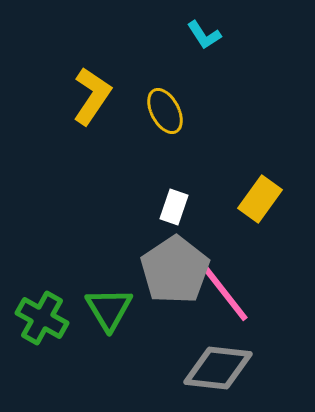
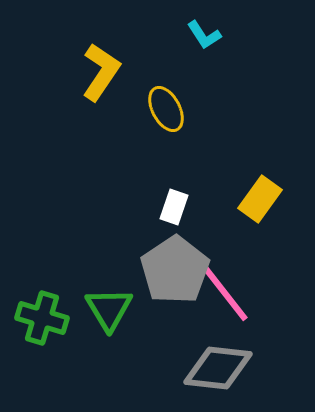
yellow L-shape: moved 9 px right, 24 px up
yellow ellipse: moved 1 px right, 2 px up
green cross: rotated 12 degrees counterclockwise
